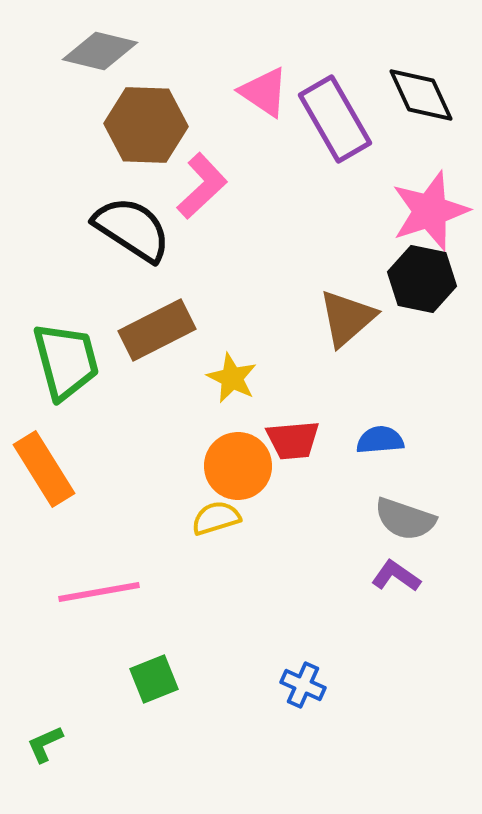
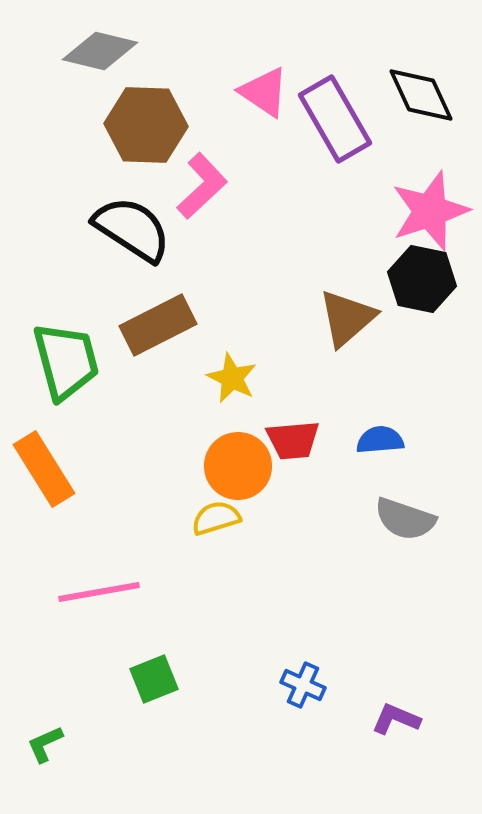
brown rectangle: moved 1 px right, 5 px up
purple L-shape: moved 143 px down; rotated 12 degrees counterclockwise
